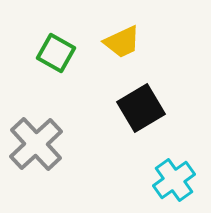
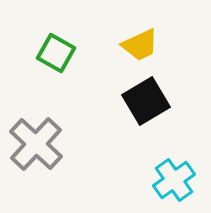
yellow trapezoid: moved 18 px right, 3 px down
black square: moved 5 px right, 7 px up
gray cross: rotated 4 degrees counterclockwise
